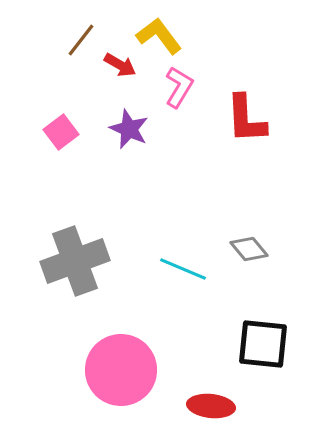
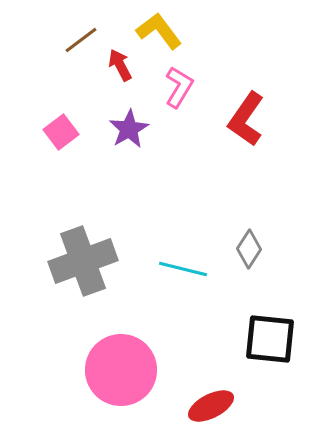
yellow L-shape: moved 5 px up
brown line: rotated 15 degrees clockwise
red arrow: rotated 148 degrees counterclockwise
red L-shape: rotated 38 degrees clockwise
purple star: rotated 18 degrees clockwise
gray diamond: rotated 72 degrees clockwise
gray cross: moved 8 px right
cyan line: rotated 9 degrees counterclockwise
black square: moved 7 px right, 5 px up
red ellipse: rotated 33 degrees counterclockwise
